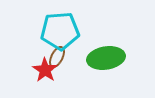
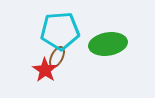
green ellipse: moved 2 px right, 14 px up
